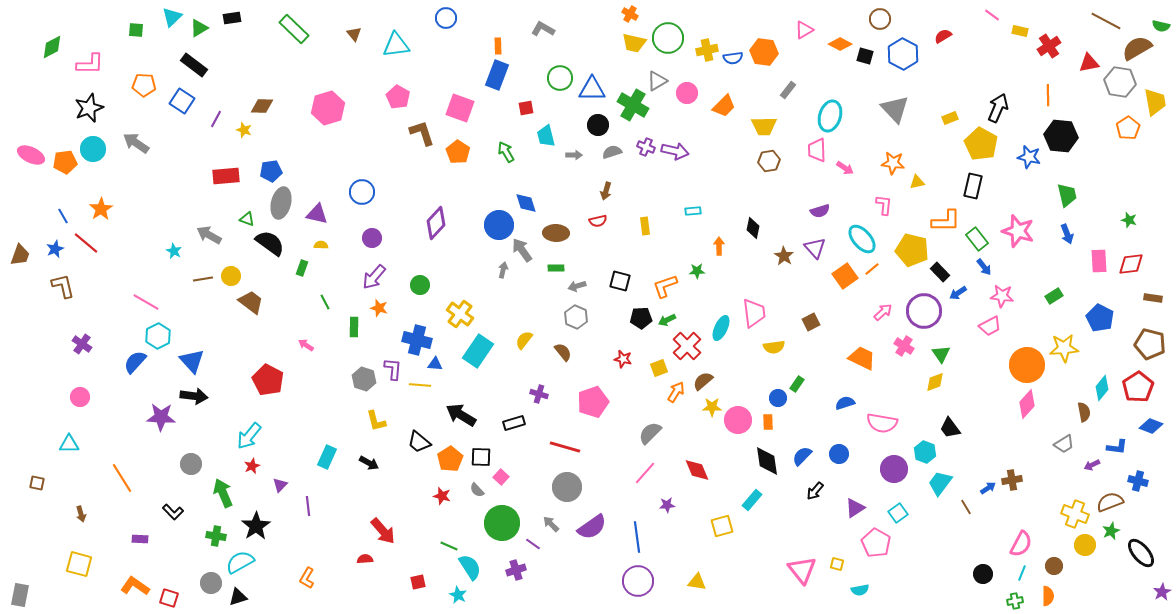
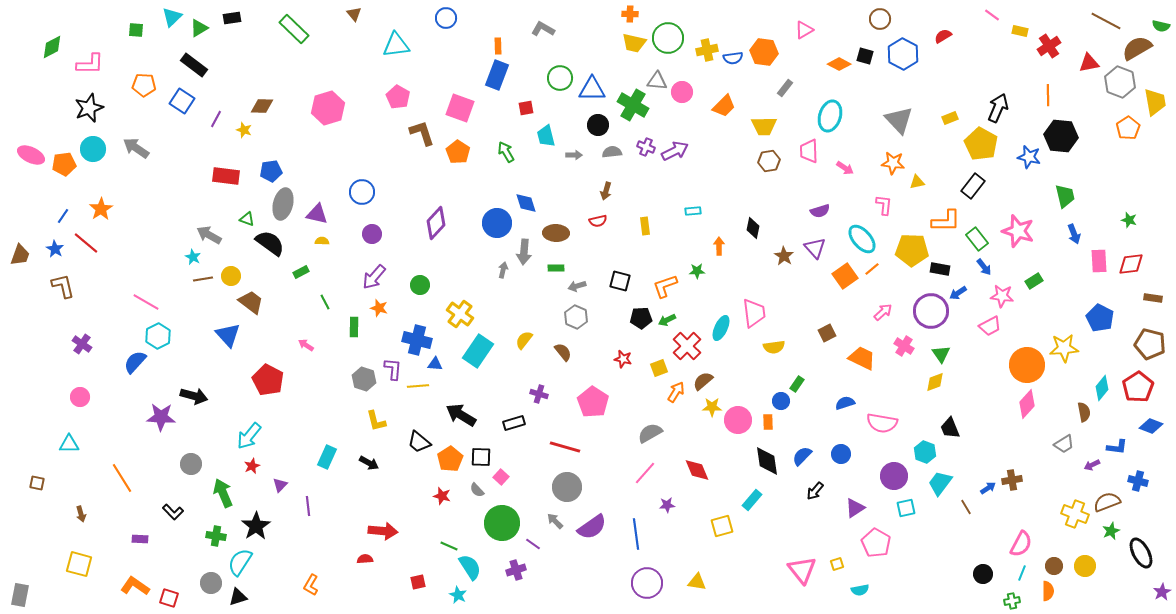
orange cross at (630, 14): rotated 28 degrees counterclockwise
brown triangle at (354, 34): moved 20 px up
orange diamond at (840, 44): moved 1 px left, 20 px down
gray triangle at (657, 81): rotated 35 degrees clockwise
gray hexagon at (1120, 82): rotated 12 degrees clockwise
gray rectangle at (788, 90): moved 3 px left, 2 px up
pink circle at (687, 93): moved 5 px left, 1 px up
gray triangle at (895, 109): moved 4 px right, 11 px down
gray arrow at (136, 143): moved 5 px down
pink trapezoid at (817, 150): moved 8 px left, 1 px down
purple arrow at (675, 151): rotated 40 degrees counterclockwise
gray semicircle at (612, 152): rotated 12 degrees clockwise
orange pentagon at (65, 162): moved 1 px left, 2 px down
red rectangle at (226, 176): rotated 12 degrees clockwise
black rectangle at (973, 186): rotated 25 degrees clockwise
green trapezoid at (1067, 195): moved 2 px left, 1 px down
gray ellipse at (281, 203): moved 2 px right, 1 px down
blue line at (63, 216): rotated 63 degrees clockwise
blue circle at (499, 225): moved 2 px left, 2 px up
blue arrow at (1067, 234): moved 7 px right
purple circle at (372, 238): moved 4 px up
yellow semicircle at (321, 245): moved 1 px right, 4 px up
blue star at (55, 249): rotated 18 degrees counterclockwise
gray arrow at (522, 250): moved 2 px right, 2 px down; rotated 140 degrees counterclockwise
yellow pentagon at (912, 250): rotated 12 degrees counterclockwise
cyan star at (174, 251): moved 19 px right, 6 px down
green rectangle at (302, 268): moved 1 px left, 4 px down; rotated 42 degrees clockwise
black rectangle at (940, 272): moved 3 px up; rotated 36 degrees counterclockwise
green rectangle at (1054, 296): moved 20 px left, 15 px up
purple circle at (924, 311): moved 7 px right
brown square at (811, 322): moved 16 px right, 11 px down
blue triangle at (192, 361): moved 36 px right, 26 px up
yellow line at (420, 385): moved 2 px left, 1 px down; rotated 10 degrees counterclockwise
black arrow at (194, 396): rotated 8 degrees clockwise
blue circle at (778, 398): moved 3 px right, 3 px down
pink pentagon at (593, 402): rotated 20 degrees counterclockwise
black trapezoid at (950, 428): rotated 15 degrees clockwise
gray semicircle at (650, 433): rotated 15 degrees clockwise
blue circle at (839, 454): moved 2 px right
purple circle at (894, 469): moved 7 px down
brown semicircle at (1110, 502): moved 3 px left
cyan square at (898, 513): moved 8 px right, 5 px up; rotated 24 degrees clockwise
gray arrow at (551, 524): moved 4 px right, 3 px up
red arrow at (383, 531): rotated 44 degrees counterclockwise
blue line at (637, 537): moved 1 px left, 3 px up
yellow circle at (1085, 545): moved 21 px down
black ellipse at (1141, 553): rotated 12 degrees clockwise
cyan semicircle at (240, 562): rotated 28 degrees counterclockwise
yellow square at (837, 564): rotated 32 degrees counterclockwise
orange L-shape at (307, 578): moved 4 px right, 7 px down
purple circle at (638, 581): moved 9 px right, 2 px down
orange semicircle at (1048, 596): moved 5 px up
green cross at (1015, 601): moved 3 px left
